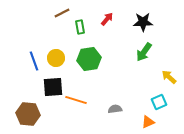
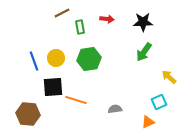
red arrow: rotated 56 degrees clockwise
